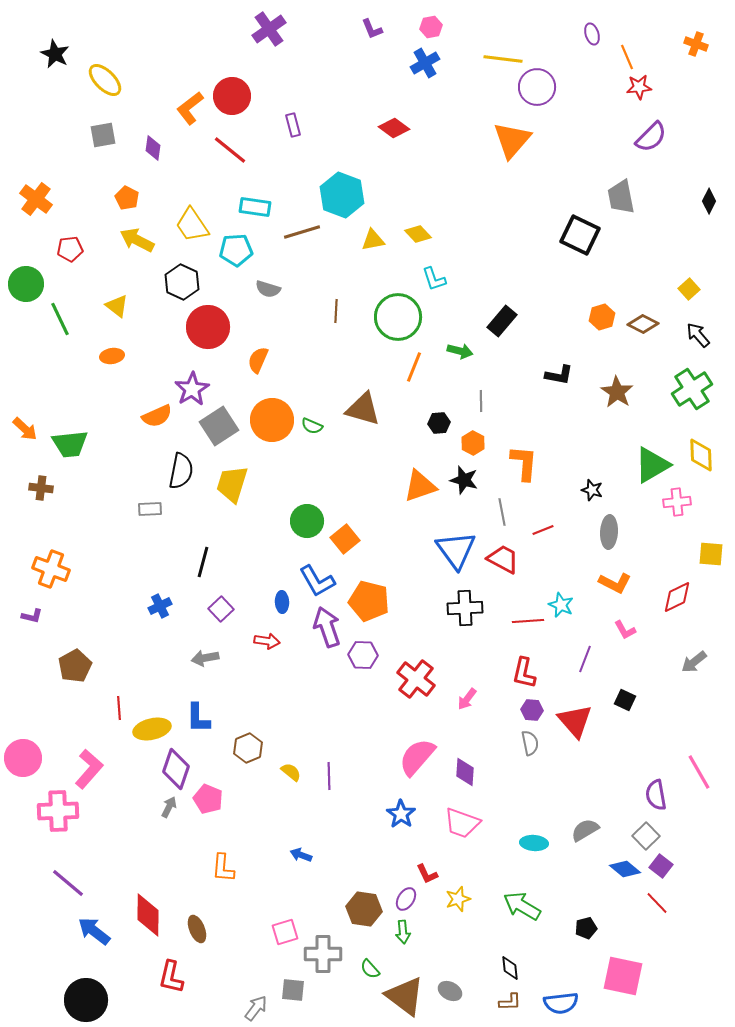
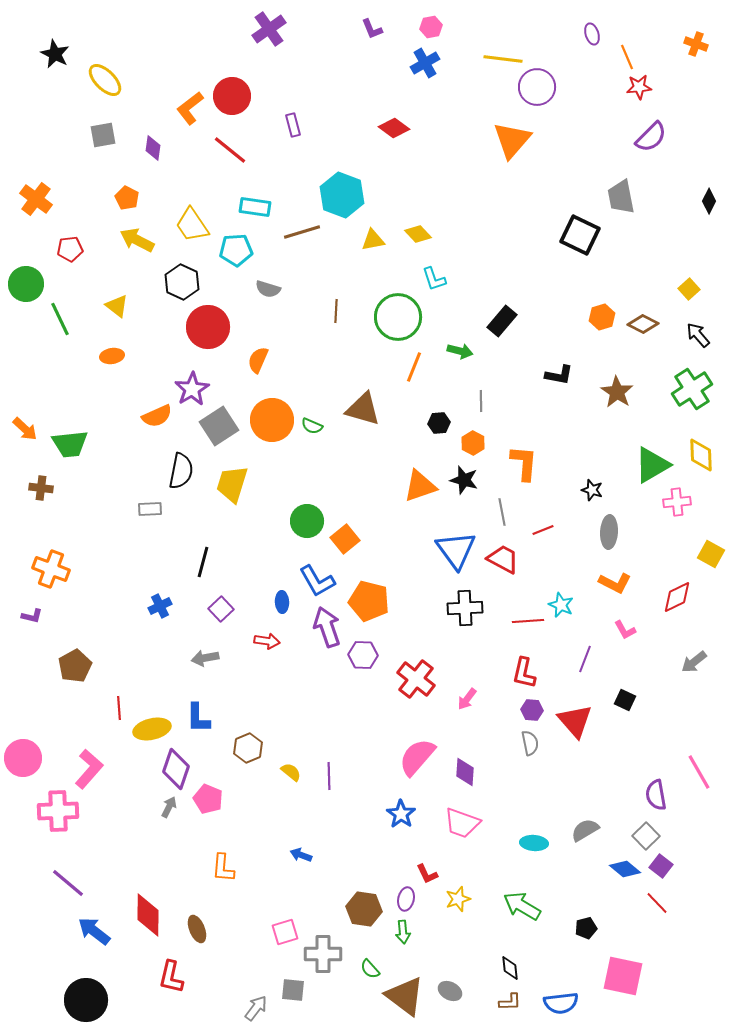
yellow square at (711, 554): rotated 24 degrees clockwise
purple ellipse at (406, 899): rotated 20 degrees counterclockwise
